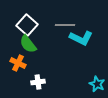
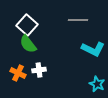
gray line: moved 13 px right, 5 px up
cyan L-shape: moved 12 px right, 11 px down
orange cross: moved 10 px down
white cross: moved 1 px right, 12 px up
